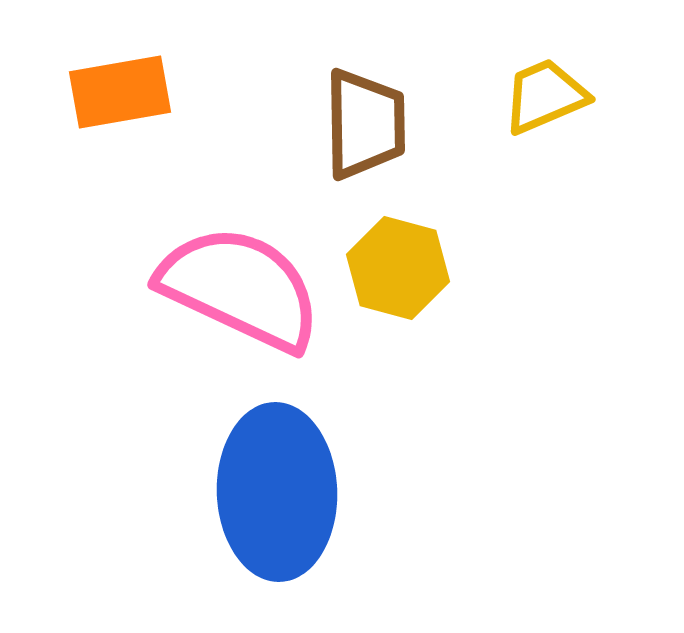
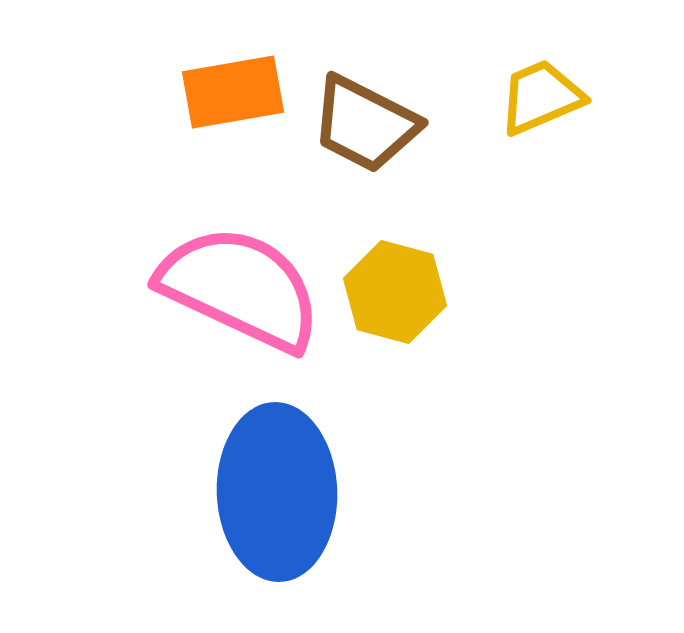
orange rectangle: moved 113 px right
yellow trapezoid: moved 4 px left, 1 px down
brown trapezoid: rotated 118 degrees clockwise
yellow hexagon: moved 3 px left, 24 px down
